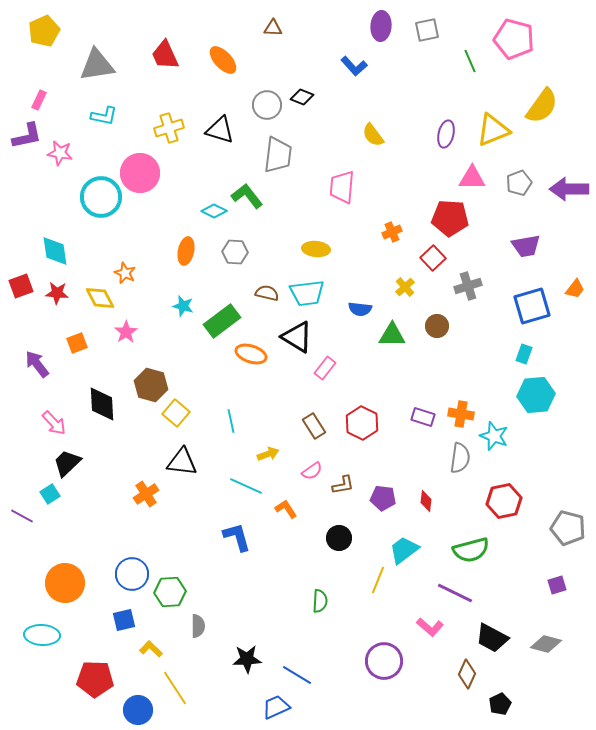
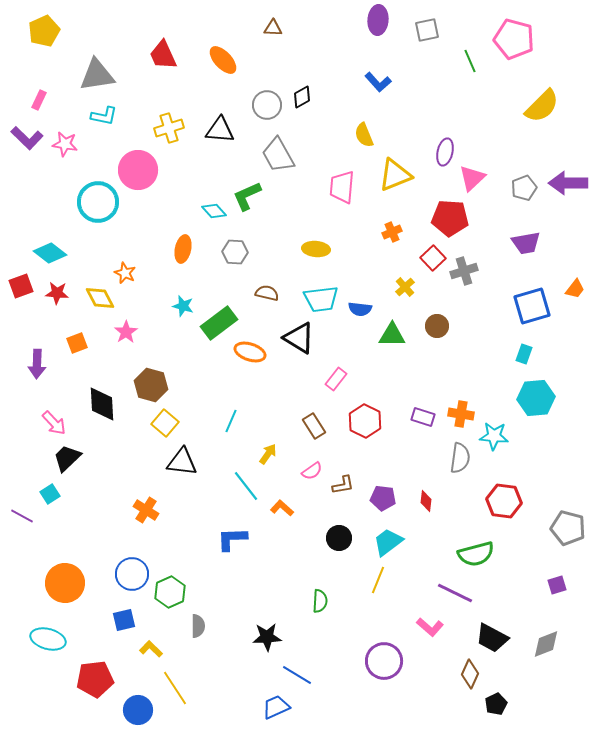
purple ellipse at (381, 26): moved 3 px left, 6 px up
red trapezoid at (165, 55): moved 2 px left
gray triangle at (97, 65): moved 10 px down
blue L-shape at (354, 66): moved 24 px right, 16 px down
black diamond at (302, 97): rotated 50 degrees counterclockwise
yellow semicircle at (542, 106): rotated 9 degrees clockwise
black triangle at (220, 130): rotated 12 degrees counterclockwise
yellow triangle at (493, 130): moved 98 px left, 45 px down
purple ellipse at (446, 134): moved 1 px left, 18 px down
yellow semicircle at (373, 135): moved 9 px left; rotated 15 degrees clockwise
purple L-shape at (27, 136): moved 2 px down; rotated 56 degrees clockwise
pink star at (60, 153): moved 5 px right, 9 px up
gray trapezoid at (278, 155): rotated 144 degrees clockwise
pink circle at (140, 173): moved 2 px left, 3 px up
pink triangle at (472, 178): rotated 44 degrees counterclockwise
gray pentagon at (519, 183): moved 5 px right, 5 px down
purple arrow at (569, 189): moved 1 px left, 6 px up
green L-shape at (247, 196): rotated 76 degrees counterclockwise
cyan circle at (101, 197): moved 3 px left, 5 px down
cyan diamond at (214, 211): rotated 20 degrees clockwise
purple trapezoid at (526, 246): moved 3 px up
cyan diamond at (55, 251): moved 5 px left, 2 px down; rotated 44 degrees counterclockwise
orange ellipse at (186, 251): moved 3 px left, 2 px up
gray cross at (468, 286): moved 4 px left, 15 px up
cyan trapezoid at (307, 293): moved 14 px right, 6 px down
green rectangle at (222, 321): moved 3 px left, 2 px down
black triangle at (297, 337): moved 2 px right, 1 px down
orange ellipse at (251, 354): moved 1 px left, 2 px up
purple arrow at (37, 364): rotated 140 degrees counterclockwise
pink rectangle at (325, 368): moved 11 px right, 11 px down
cyan hexagon at (536, 395): moved 3 px down
yellow square at (176, 413): moved 11 px left, 10 px down
cyan line at (231, 421): rotated 35 degrees clockwise
red hexagon at (362, 423): moved 3 px right, 2 px up
cyan star at (494, 436): rotated 16 degrees counterclockwise
yellow arrow at (268, 454): rotated 35 degrees counterclockwise
black trapezoid at (67, 463): moved 5 px up
cyan line at (246, 486): rotated 28 degrees clockwise
orange cross at (146, 494): moved 16 px down; rotated 25 degrees counterclockwise
red hexagon at (504, 501): rotated 20 degrees clockwise
orange L-shape at (286, 509): moved 4 px left, 1 px up; rotated 15 degrees counterclockwise
blue L-shape at (237, 537): moved 5 px left, 2 px down; rotated 76 degrees counterclockwise
cyan trapezoid at (404, 550): moved 16 px left, 8 px up
green semicircle at (471, 550): moved 5 px right, 4 px down
green hexagon at (170, 592): rotated 20 degrees counterclockwise
cyan ellipse at (42, 635): moved 6 px right, 4 px down; rotated 12 degrees clockwise
gray diamond at (546, 644): rotated 36 degrees counterclockwise
black star at (247, 659): moved 20 px right, 22 px up
brown diamond at (467, 674): moved 3 px right
red pentagon at (95, 679): rotated 9 degrees counterclockwise
black pentagon at (500, 704): moved 4 px left
